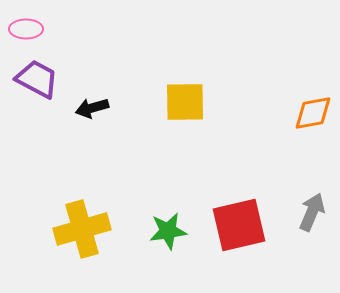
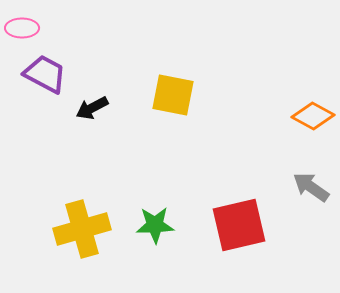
pink ellipse: moved 4 px left, 1 px up
purple trapezoid: moved 8 px right, 5 px up
yellow square: moved 12 px left, 7 px up; rotated 12 degrees clockwise
black arrow: rotated 12 degrees counterclockwise
orange diamond: moved 3 px down; rotated 39 degrees clockwise
gray arrow: moved 1 px left, 25 px up; rotated 78 degrees counterclockwise
green star: moved 13 px left, 6 px up; rotated 6 degrees clockwise
